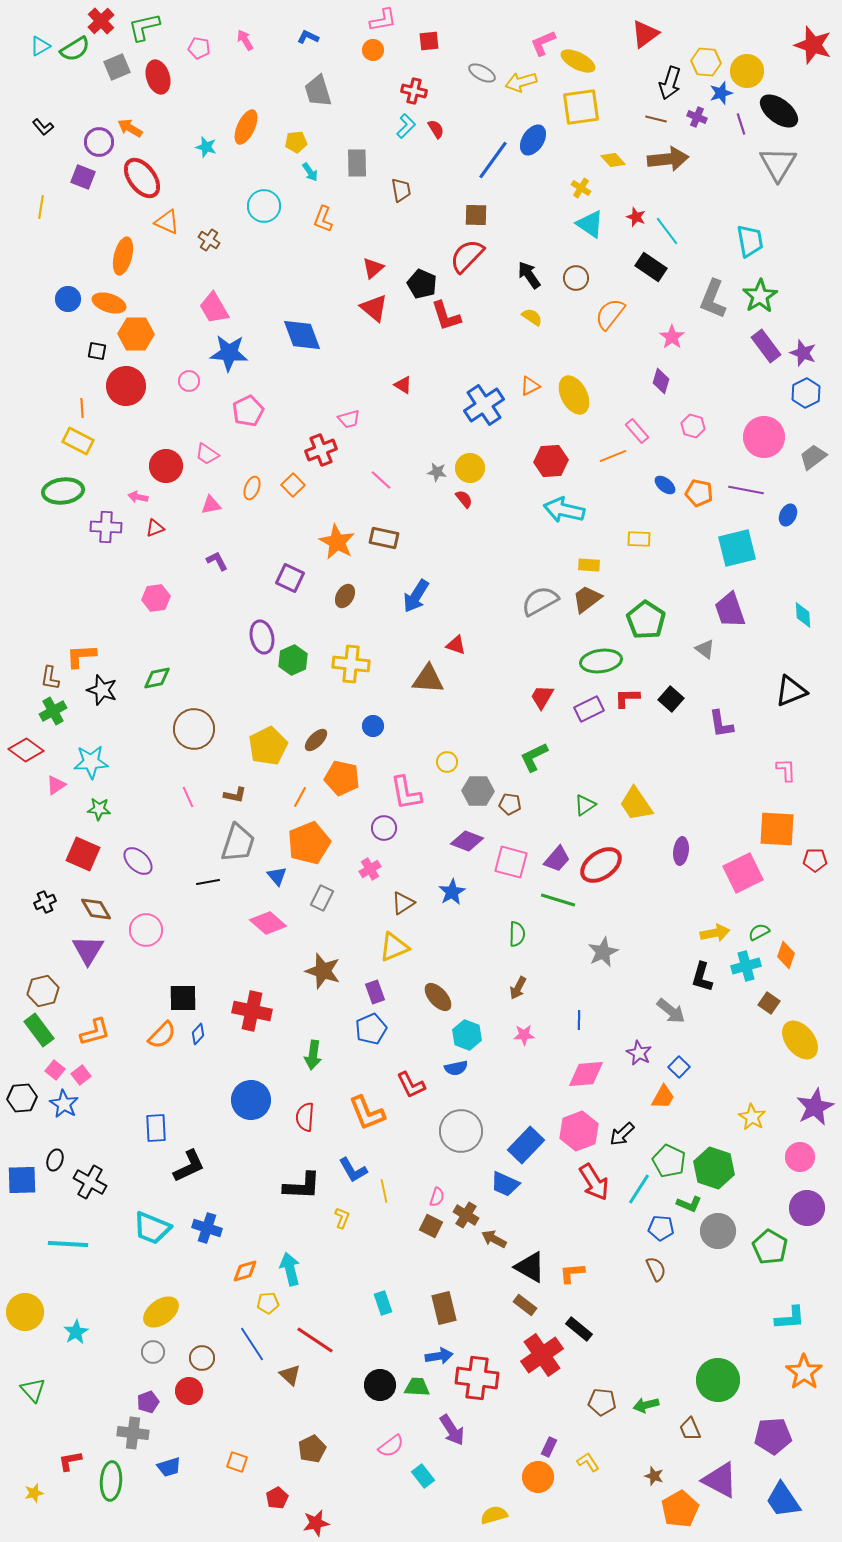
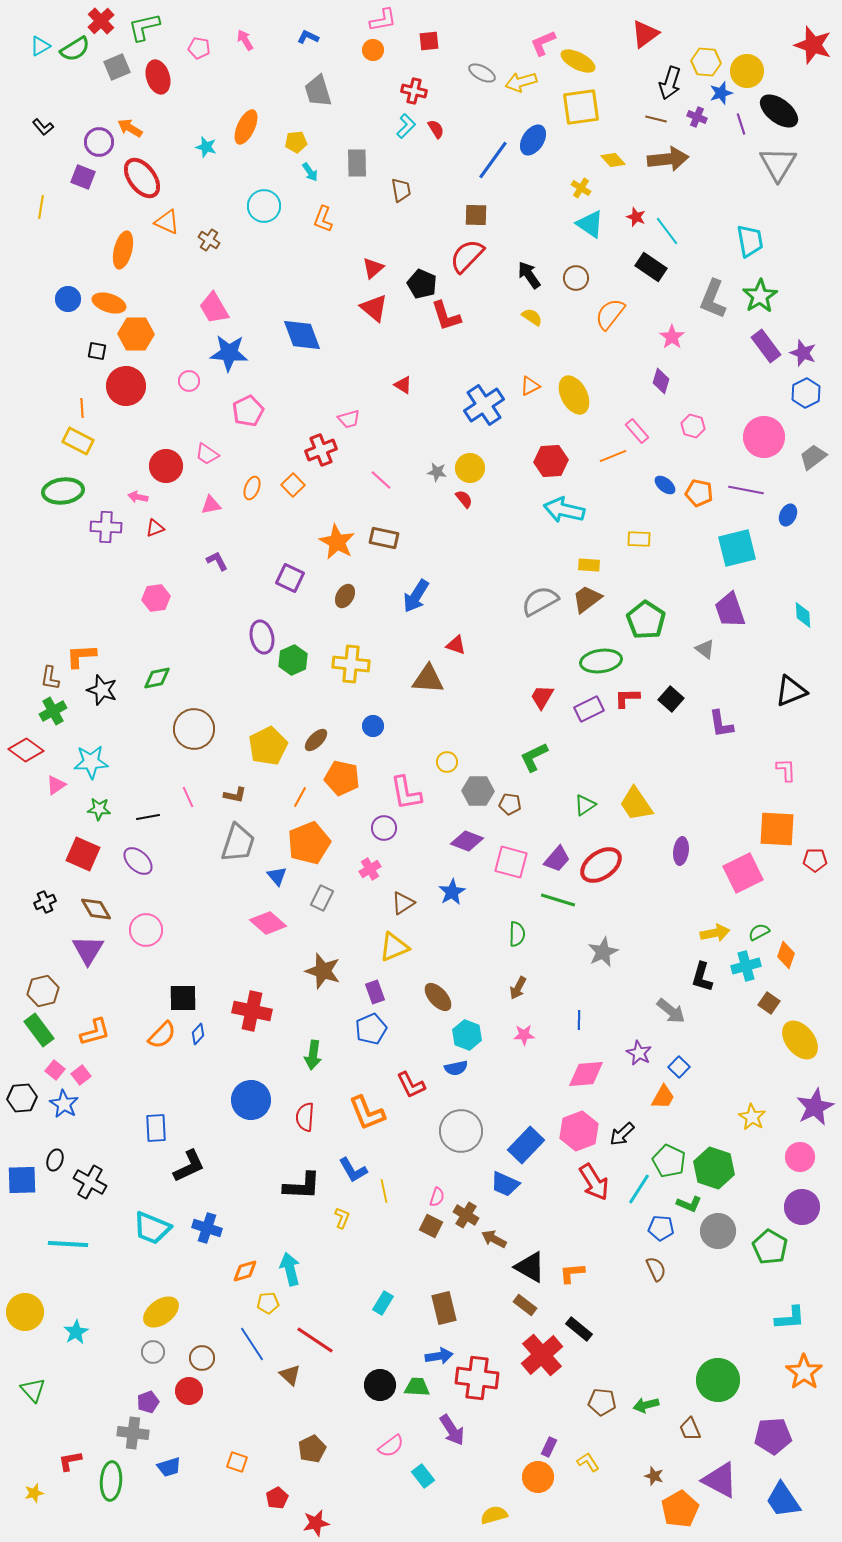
orange ellipse at (123, 256): moved 6 px up
black line at (208, 882): moved 60 px left, 65 px up
purple circle at (807, 1208): moved 5 px left, 1 px up
cyan rectangle at (383, 1303): rotated 50 degrees clockwise
red cross at (542, 1355): rotated 6 degrees counterclockwise
